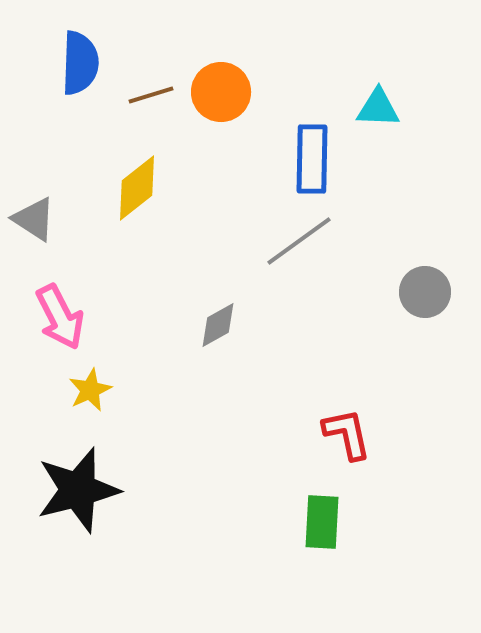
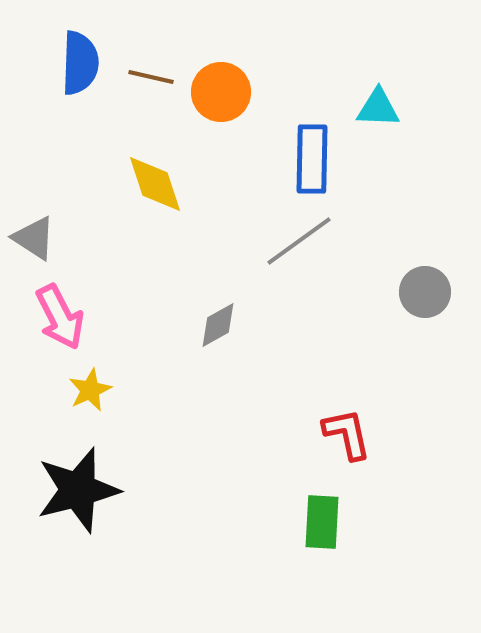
brown line: moved 18 px up; rotated 30 degrees clockwise
yellow diamond: moved 18 px right, 4 px up; rotated 70 degrees counterclockwise
gray triangle: moved 19 px down
